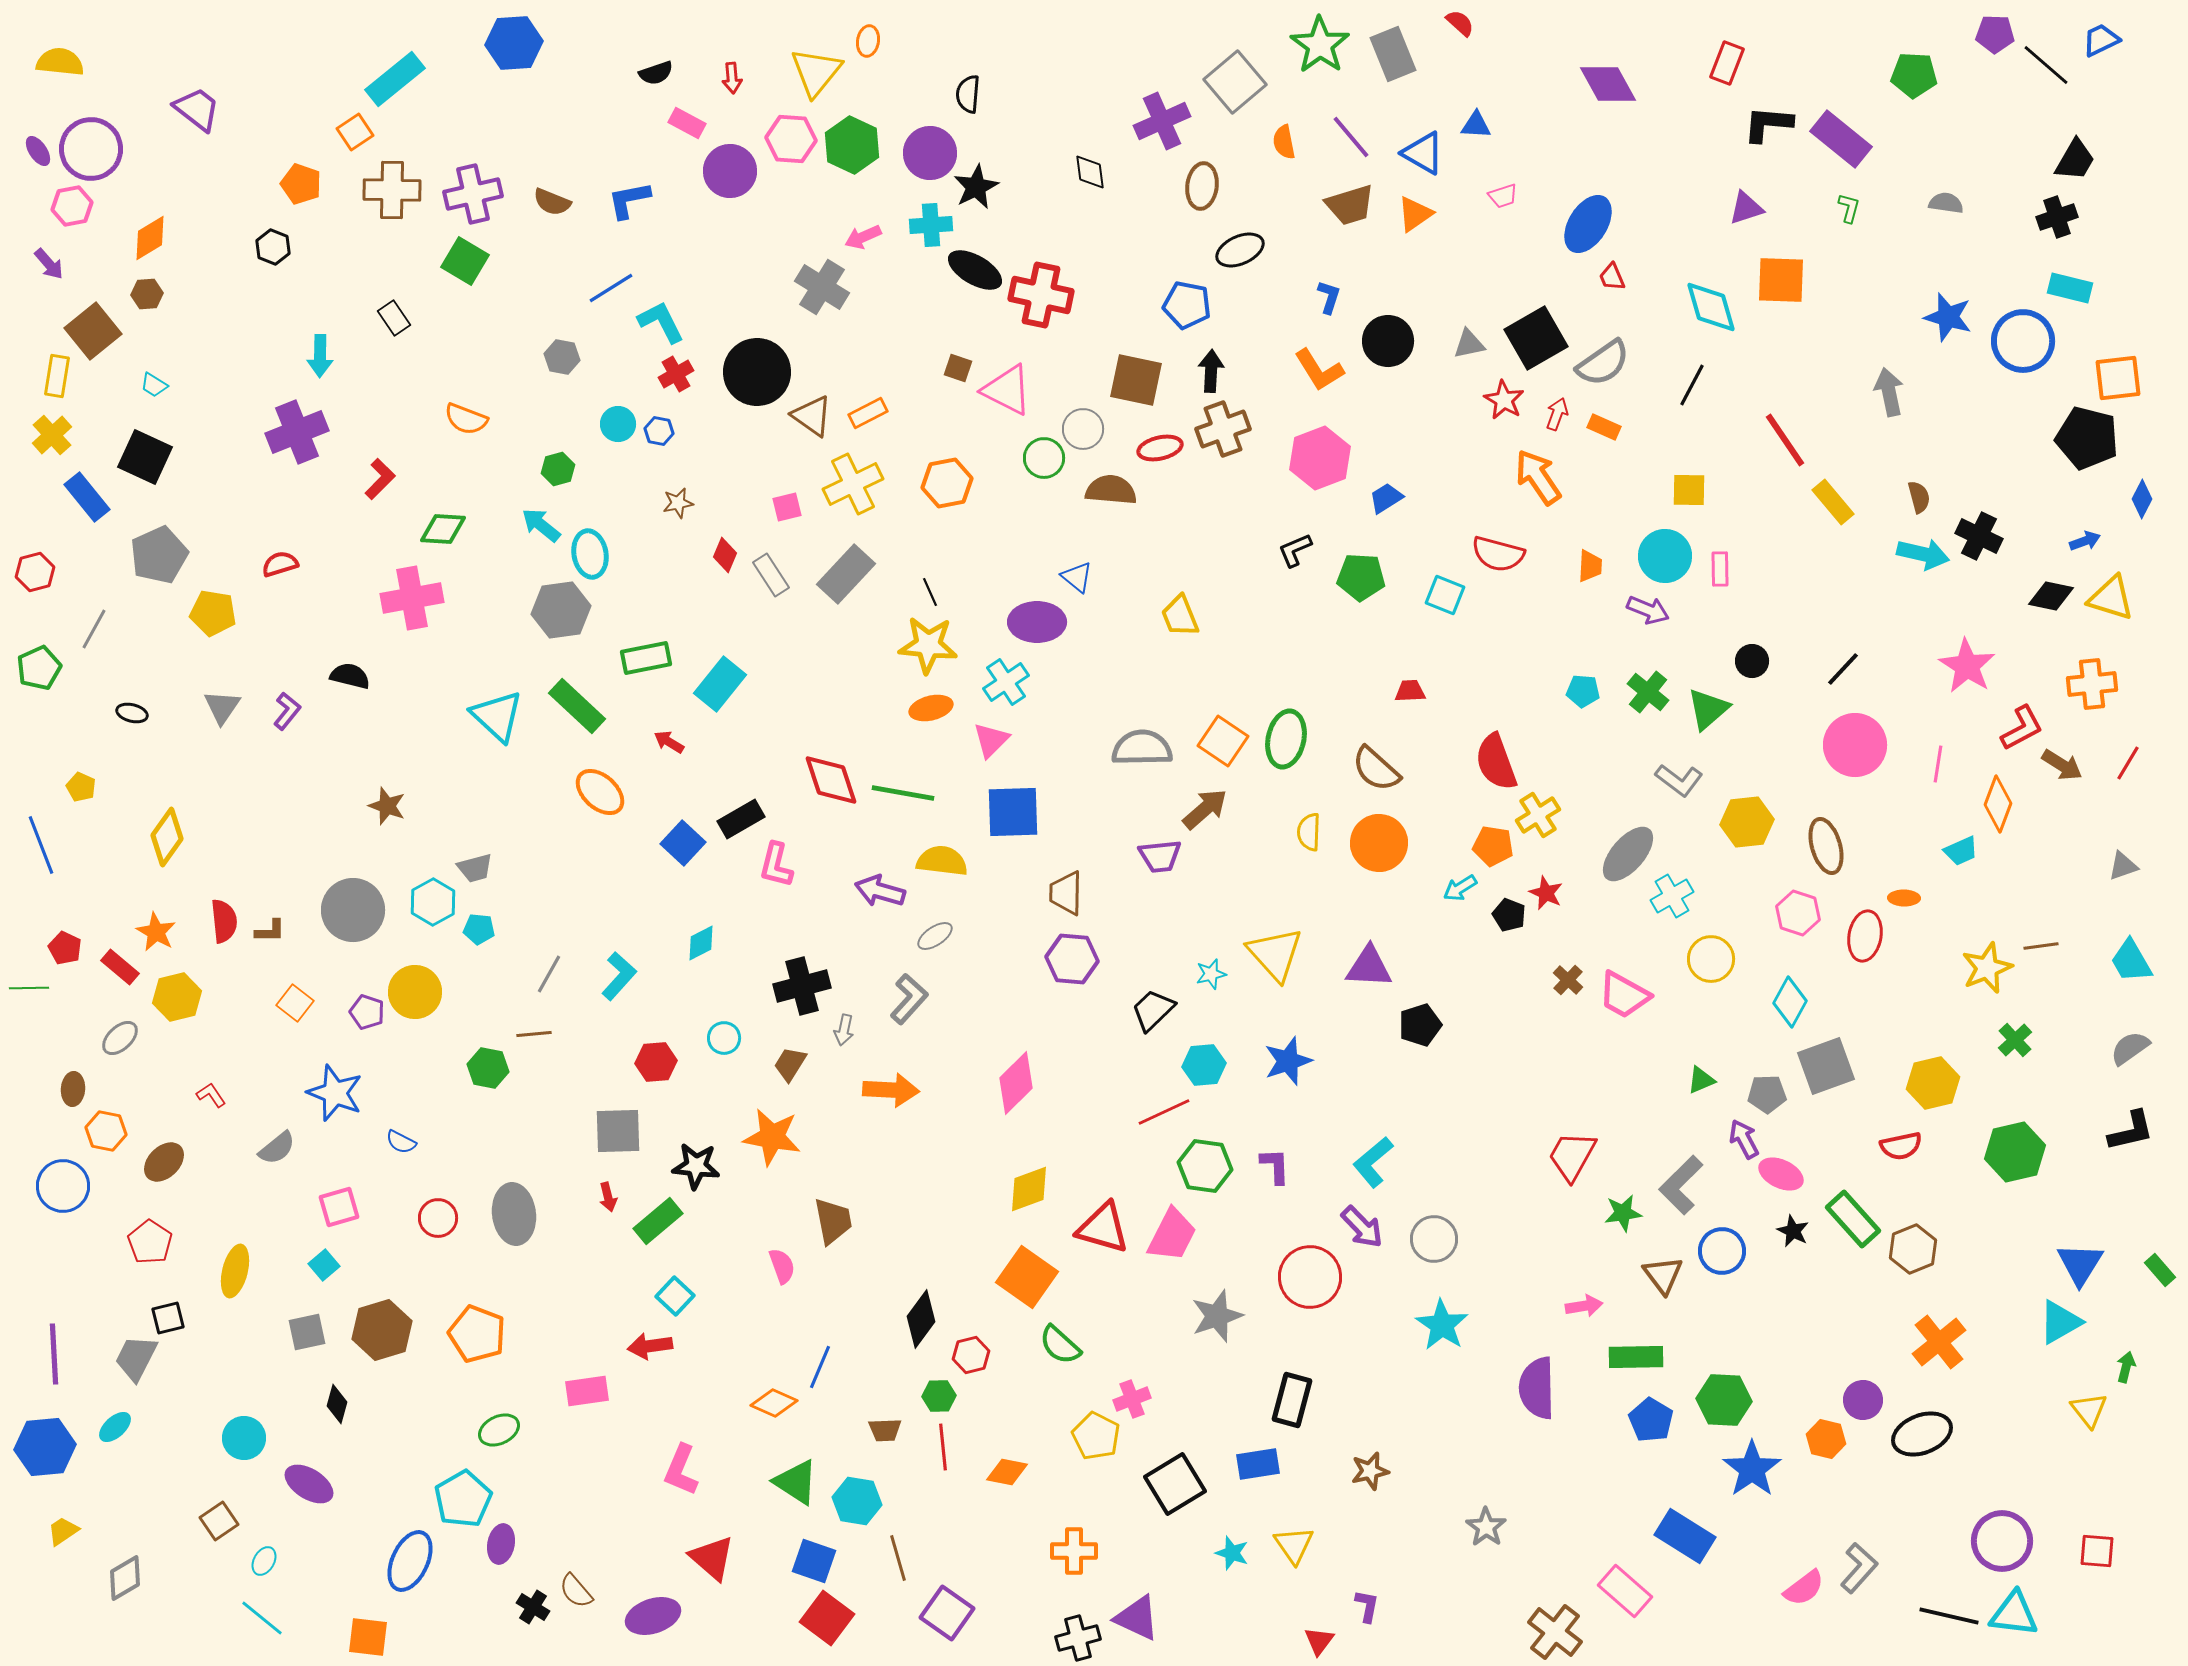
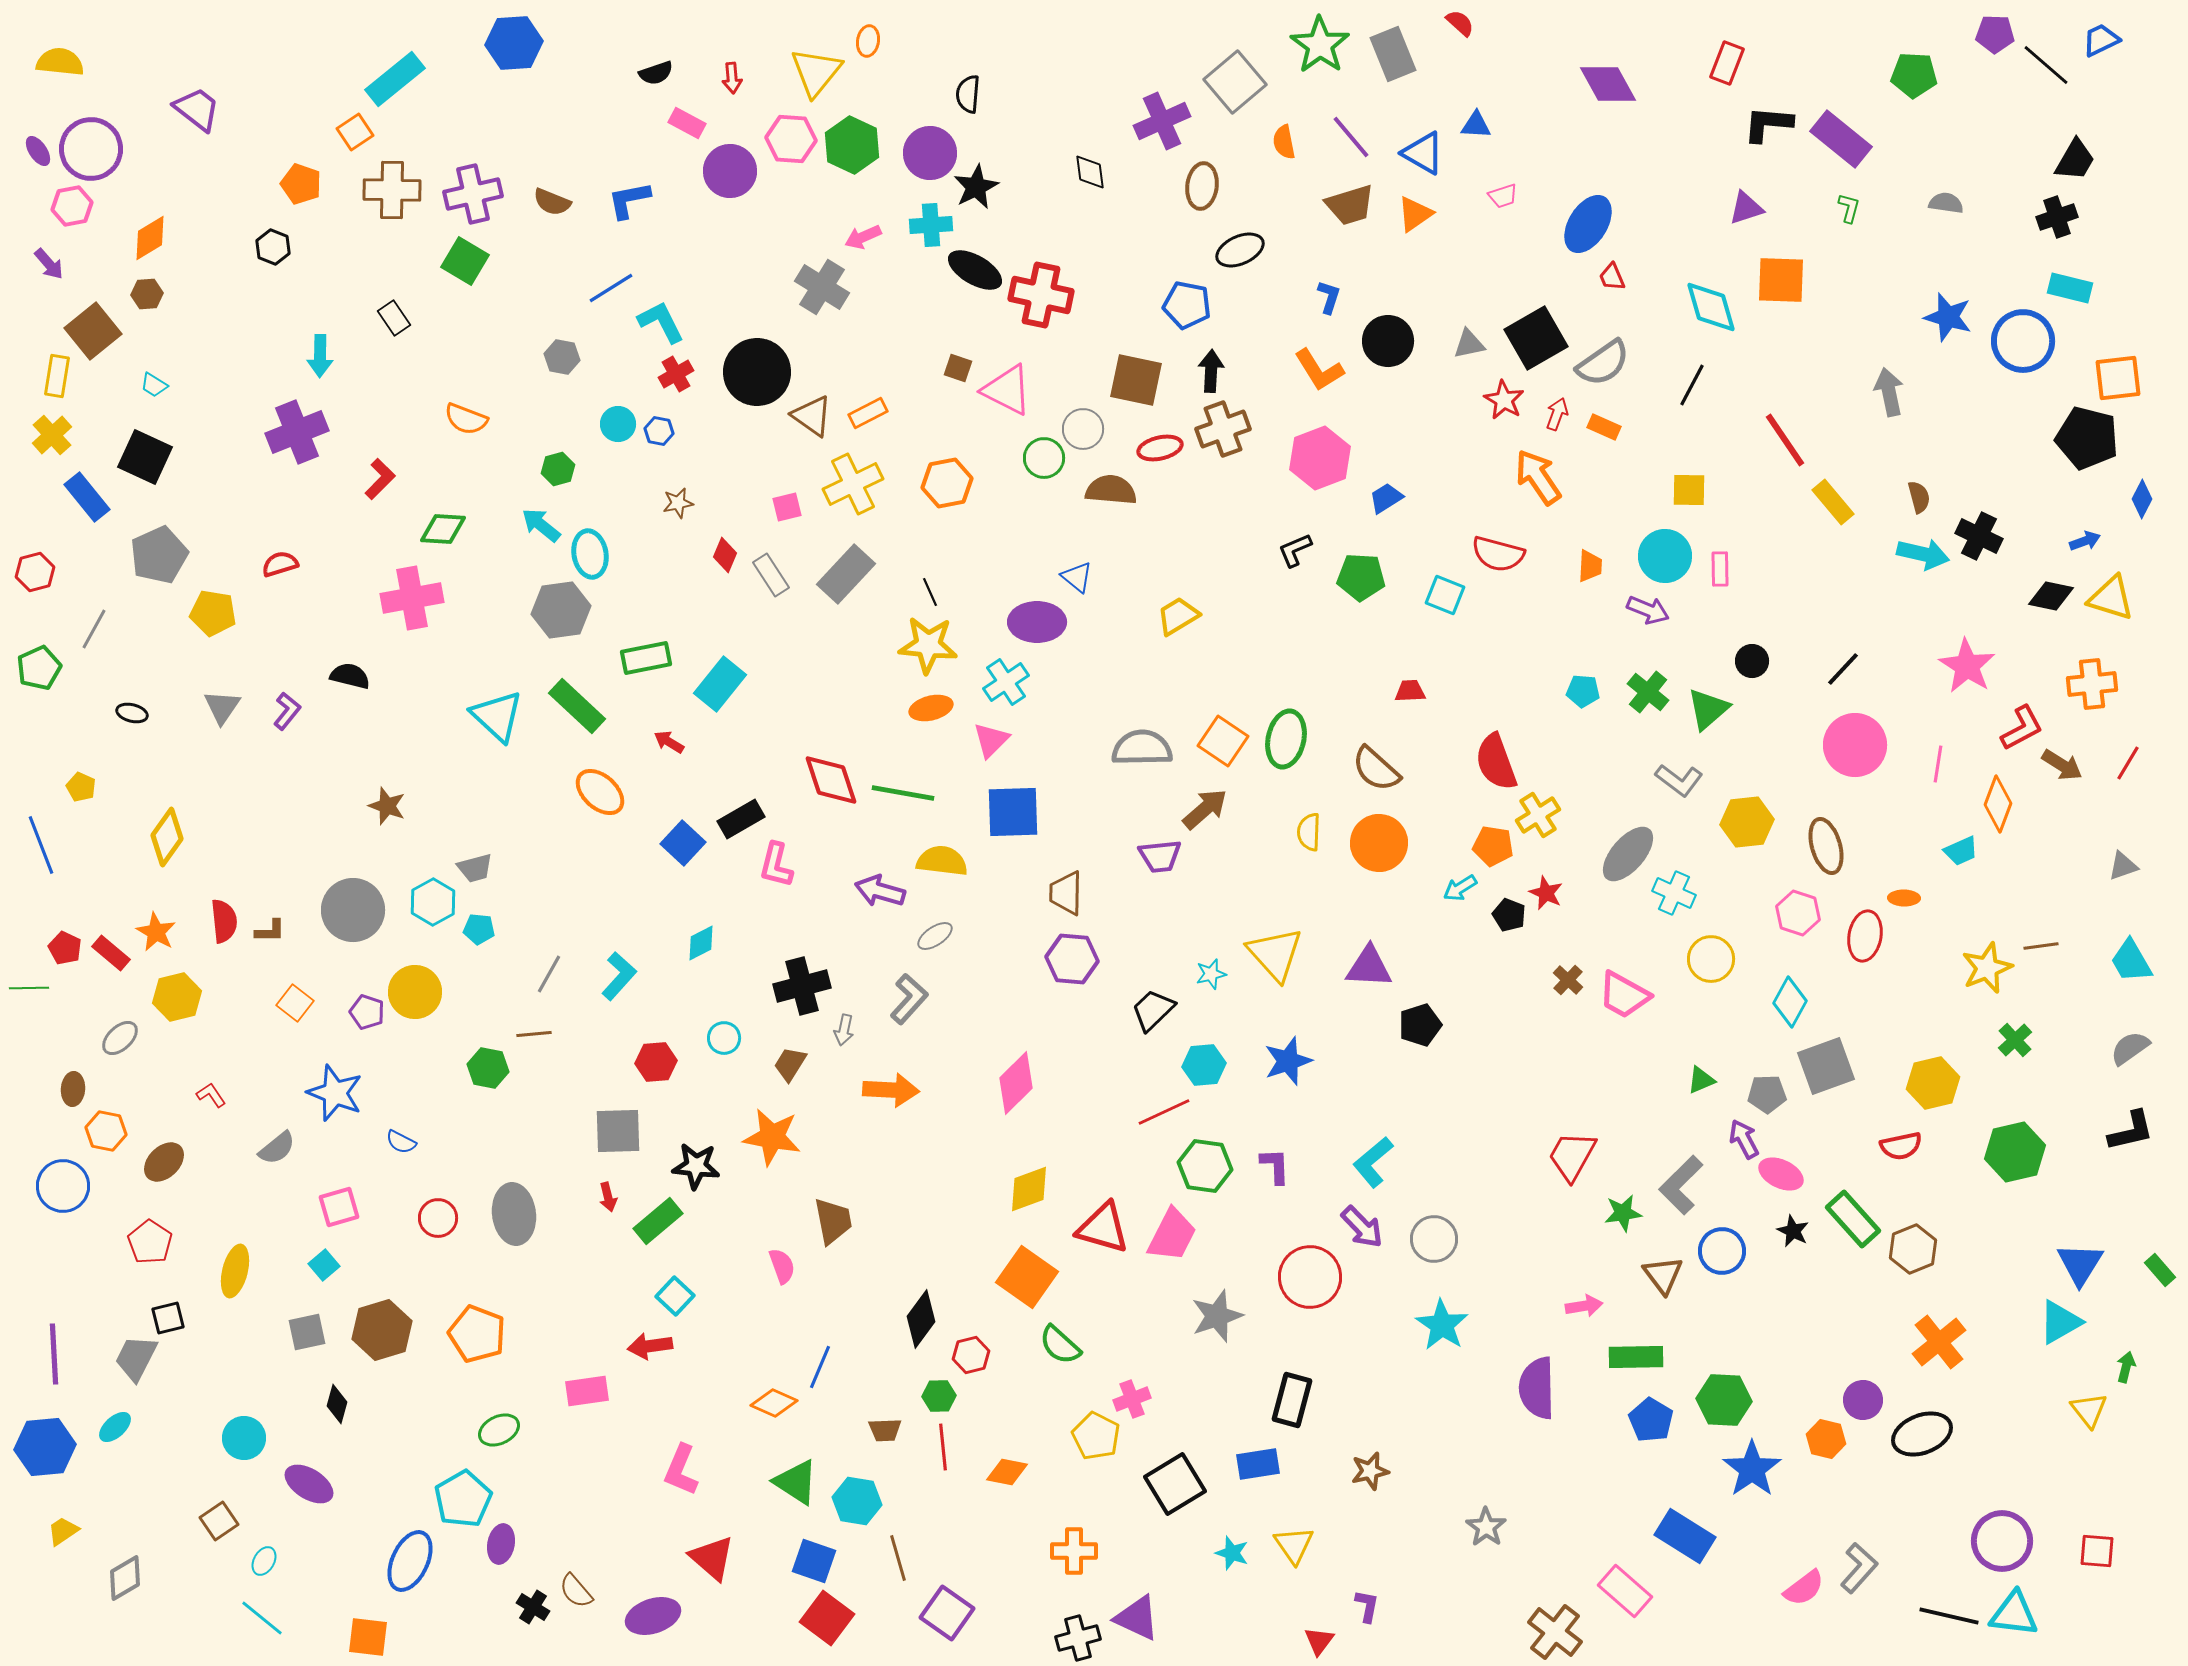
yellow trapezoid at (1180, 616): moved 2 px left; rotated 81 degrees clockwise
cyan cross at (1672, 896): moved 2 px right, 3 px up; rotated 36 degrees counterclockwise
red rectangle at (120, 967): moved 9 px left, 14 px up
